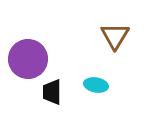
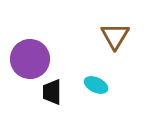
purple circle: moved 2 px right
cyan ellipse: rotated 15 degrees clockwise
